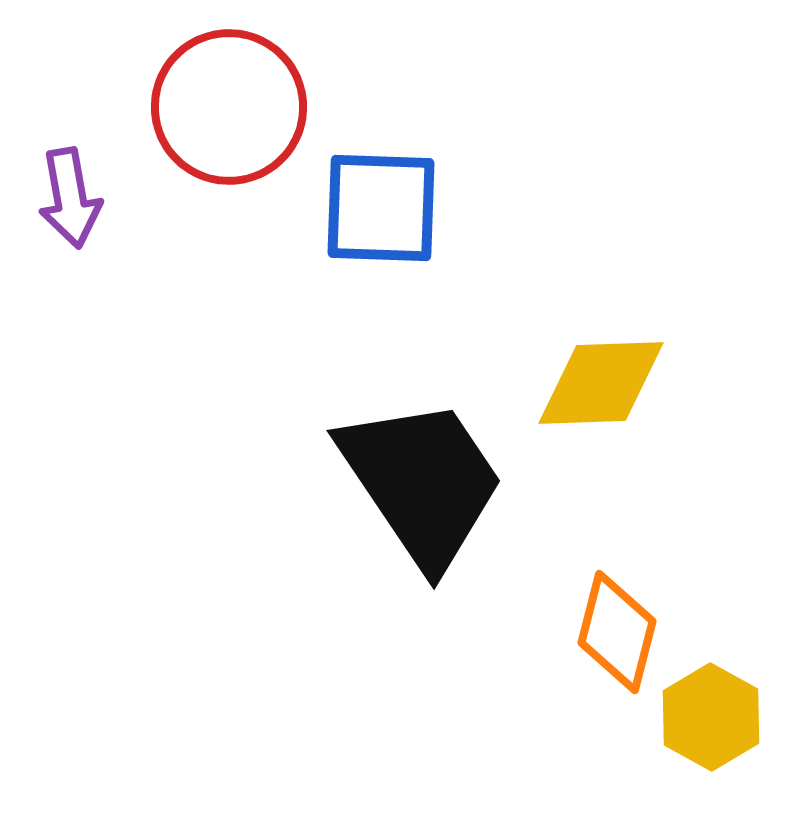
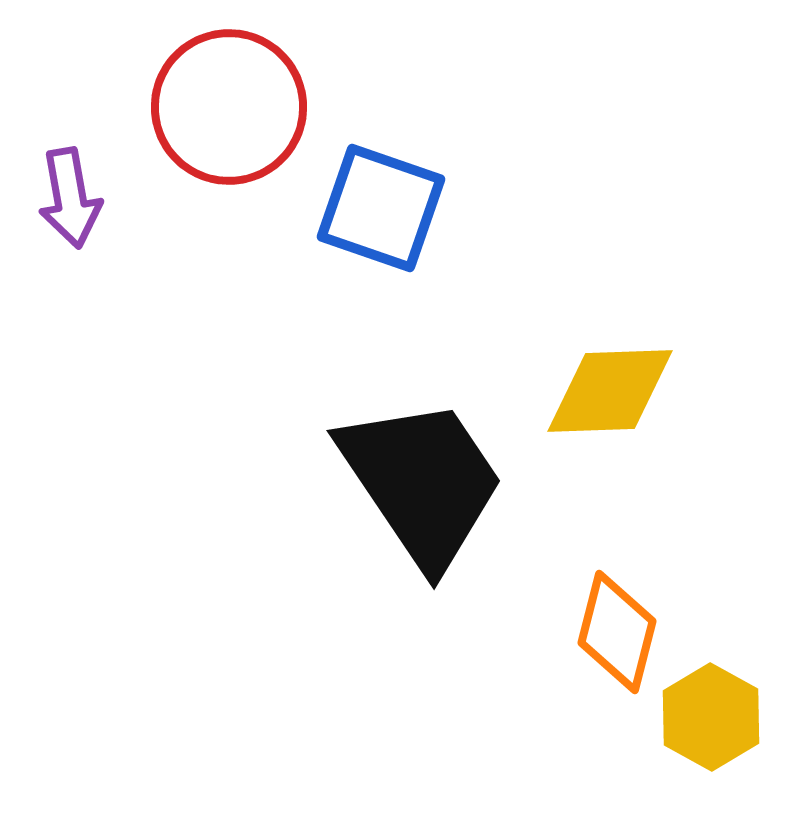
blue square: rotated 17 degrees clockwise
yellow diamond: moved 9 px right, 8 px down
